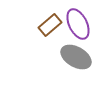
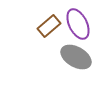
brown rectangle: moved 1 px left, 1 px down
